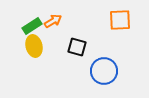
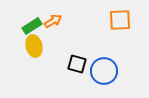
black square: moved 17 px down
